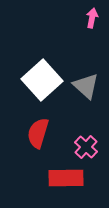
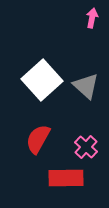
red semicircle: moved 6 px down; rotated 12 degrees clockwise
